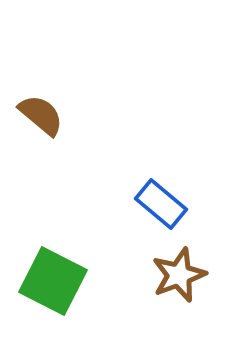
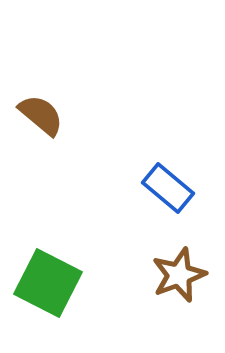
blue rectangle: moved 7 px right, 16 px up
green square: moved 5 px left, 2 px down
